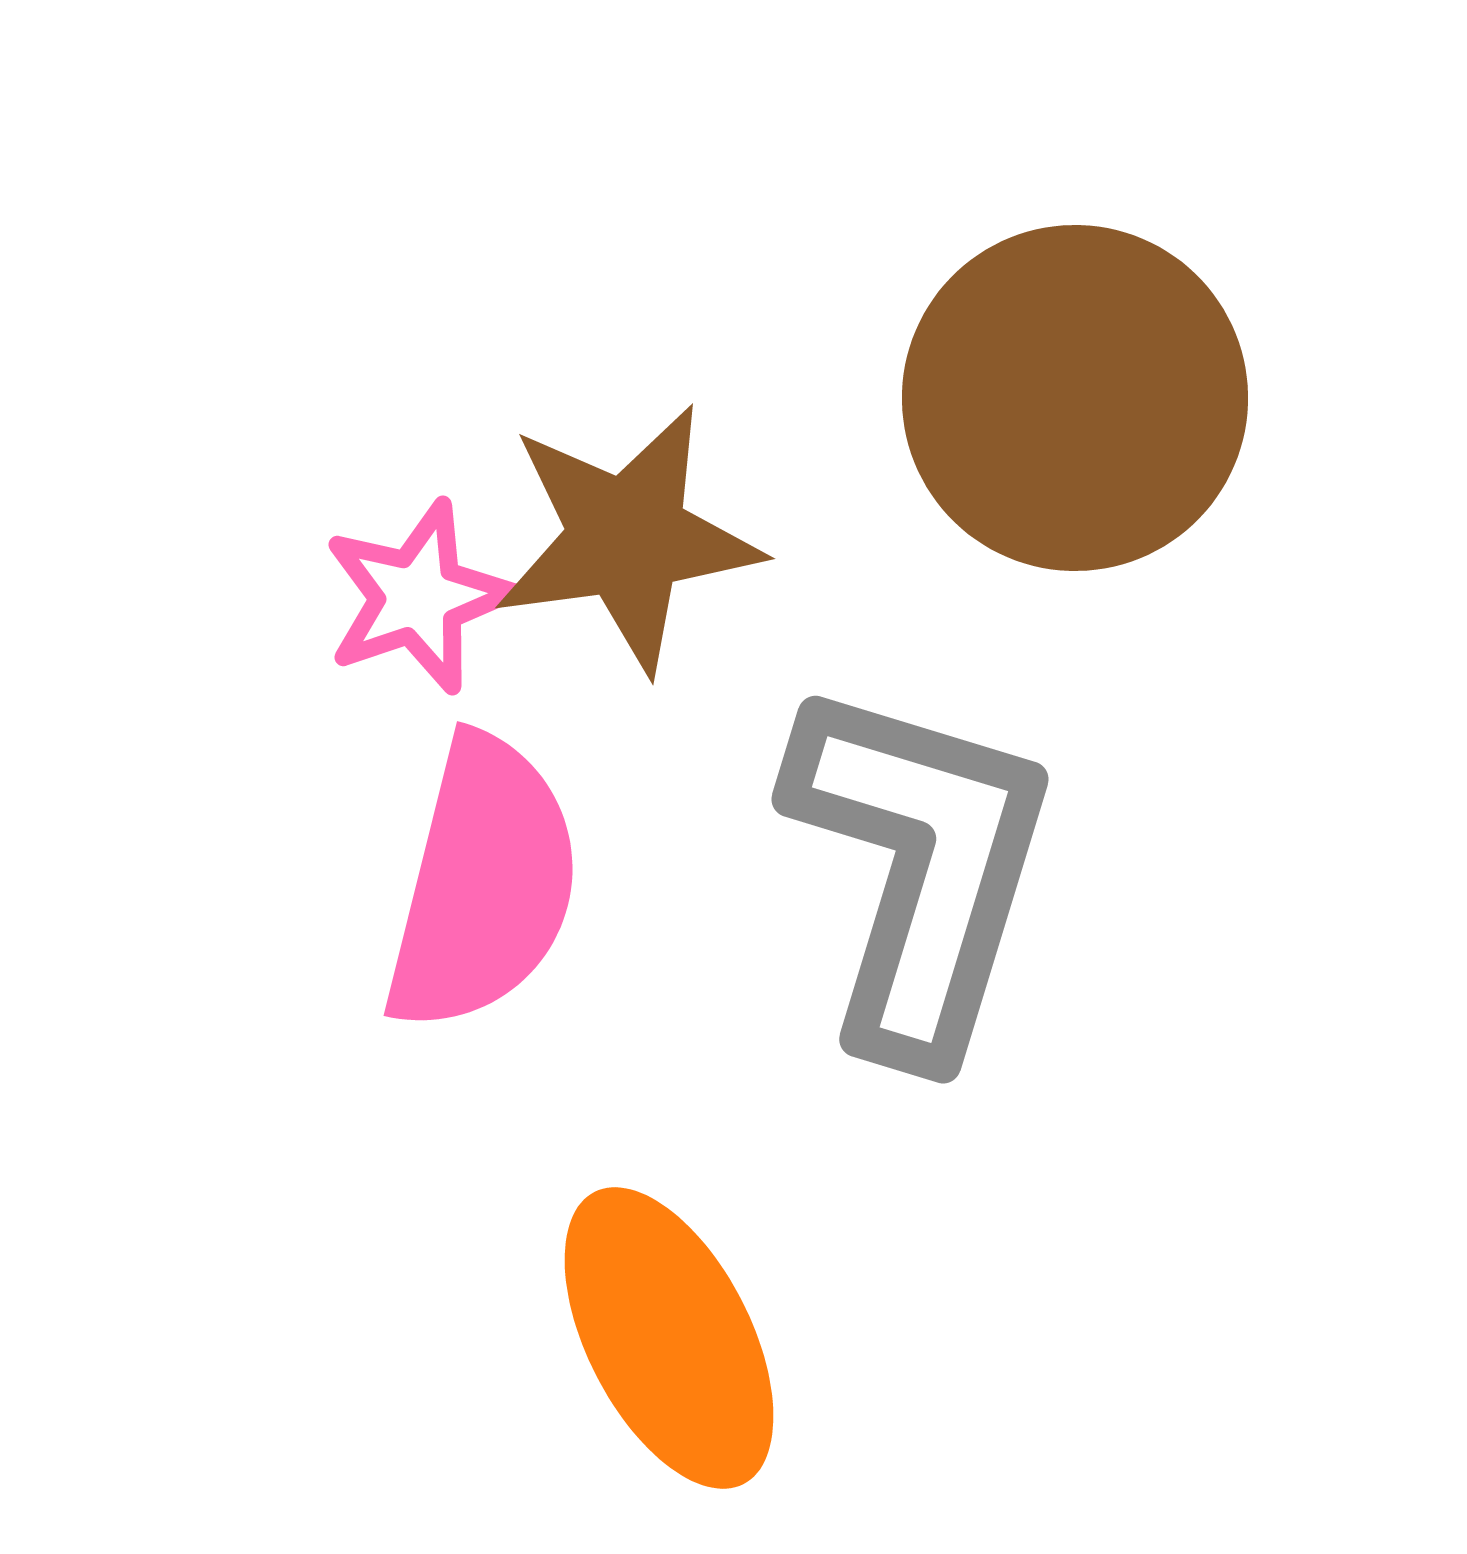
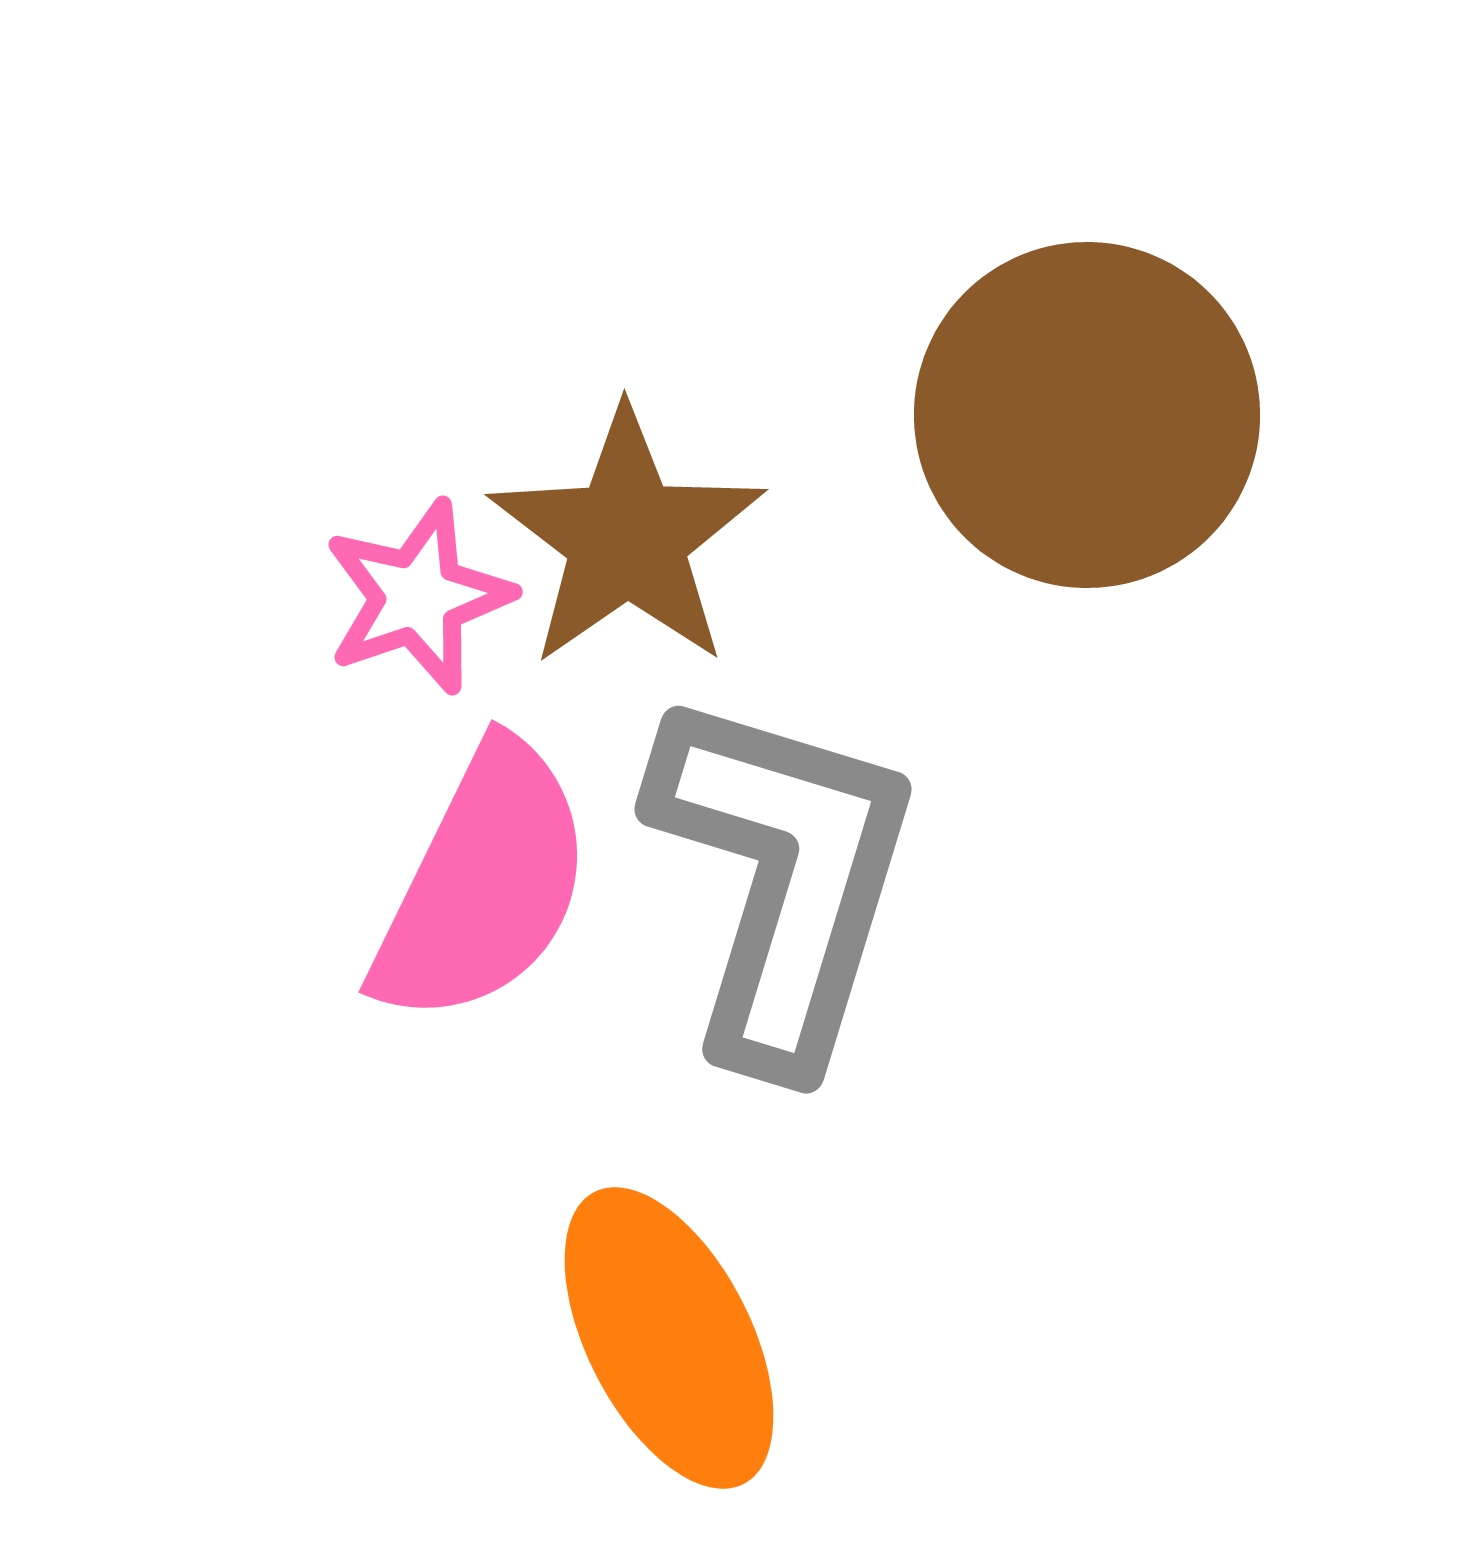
brown circle: moved 12 px right, 17 px down
brown star: rotated 27 degrees counterclockwise
gray L-shape: moved 137 px left, 10 px down
pink semicircle: rotated 12 degrees clockwise
